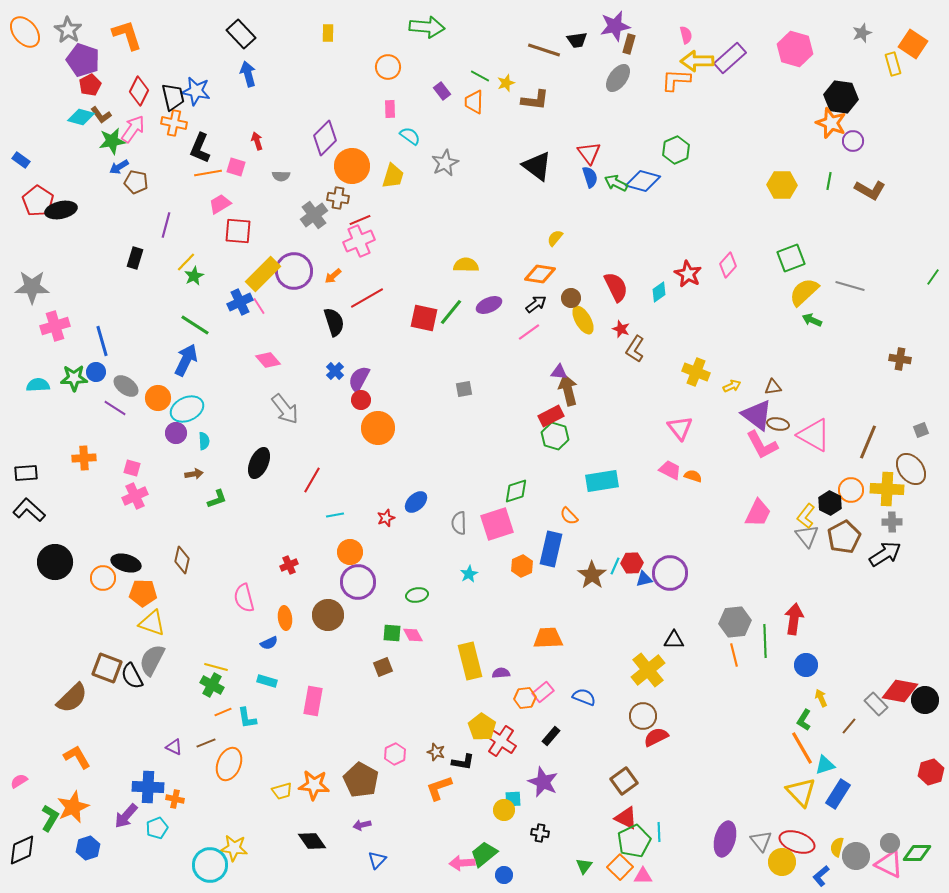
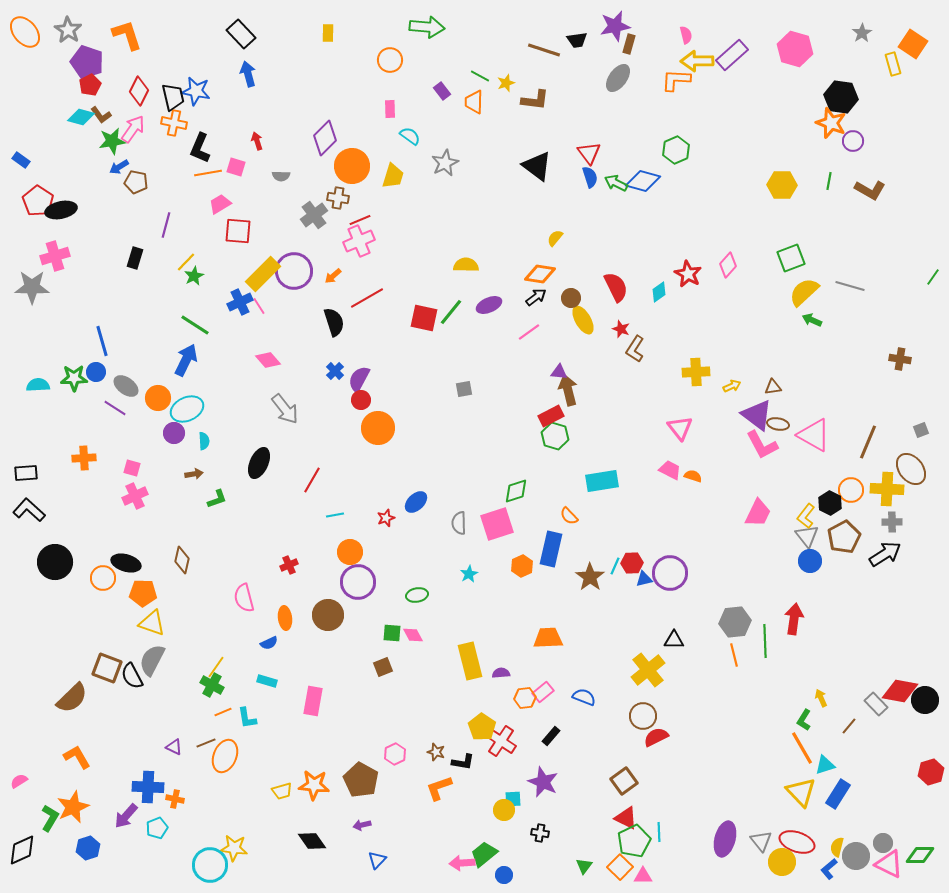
gray star at (862, 33): rotated 12 degrees counterclockwise
purple rectangle at (730, 58): moved 2 px right, 3 px up
purple pentagon at (83, 60): moved 4 px right, 2 px down
orange circle at (388, 67): moved 2 px right, 7 px up
black arrow at (536, 304): moved 7 px up
pink cross at (55, 326): moved 70 px up
yellow cross at (696, 372): rotated 24 degrees counterclockwise
purple circle at (176, 433): moved 2 px left
brown star at (592, 575): moved 2 px left, 2 px down
blue circle at (806, 665): moved 4 px right, 104 px up
yellow line at (216, 667): rotated 70 degrees counterclockwise
orange ellipse at (229, 764): moved 4 px left, 8 px up
gray circle at (890, 843): moved 7 px left
green diamond at (917, 853): moved 3 px right, 2 px down
blue L-shape at (821, 876): moved 8 px right, 7 px up
